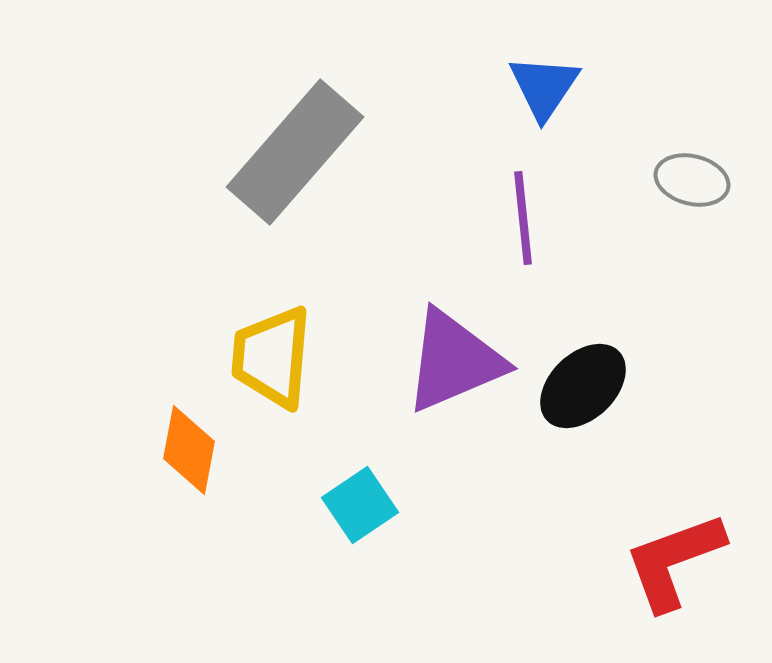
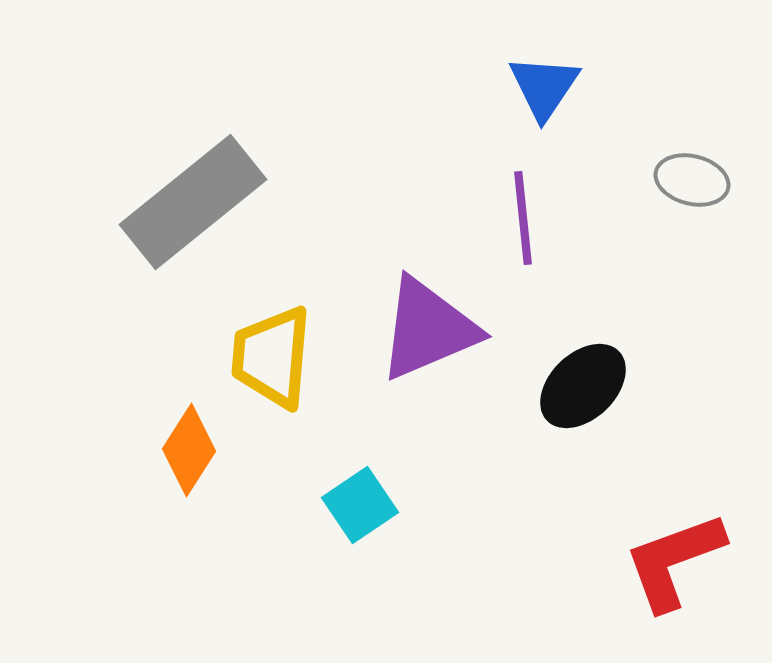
gray rectangle: moved 102 px left, 50 px down; rotated 10 degrees clockwise
purple triangle: moved 26 px left, 32 px up
orange diamond: rotated 22 degrees clockwise
